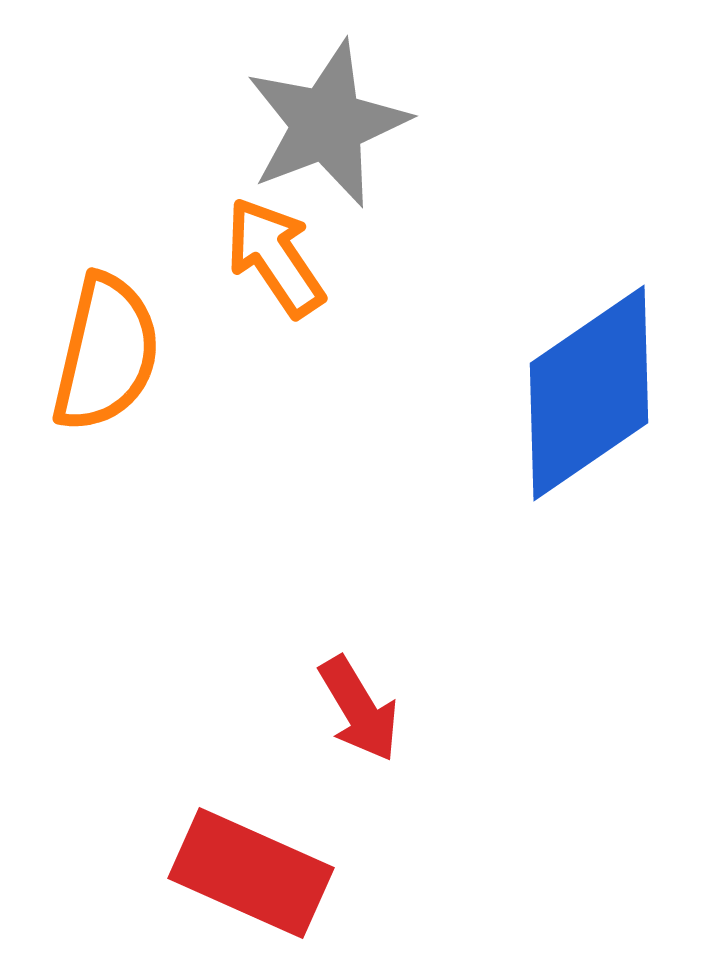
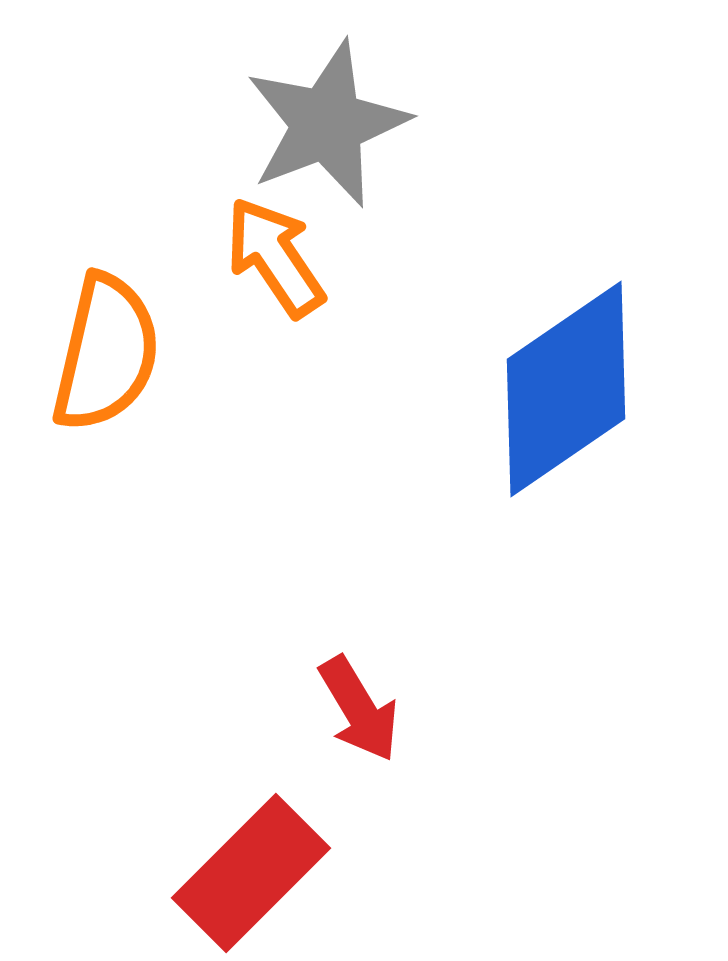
blue diamond: moved 23 px left, 4 px up
red rectangle: rotated 69 degrees counterclockwise
